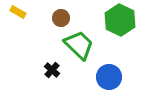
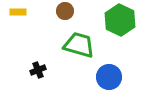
yellow rectangle: rotated 28 degrees counterclockwise
brown circle: moved 4 px right, 7 px up
green trapezoid: rotated 28 degrees counterclockwise
black cross: moved 14 px left; rotated 28 degrees clockwise
